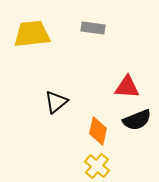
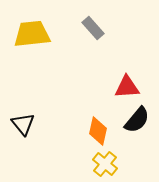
gray rectangle: rotated 40 degrees clockwise
red triangle: rotated 8 degrees counterclockwise
black triangle: moved 33 px left, 22 px down; rotated 30 degrees counterclockwise
black semicircle: rotated 28 degrees counterclockwise
yellow cross: moved 8 px right, 2 px up
